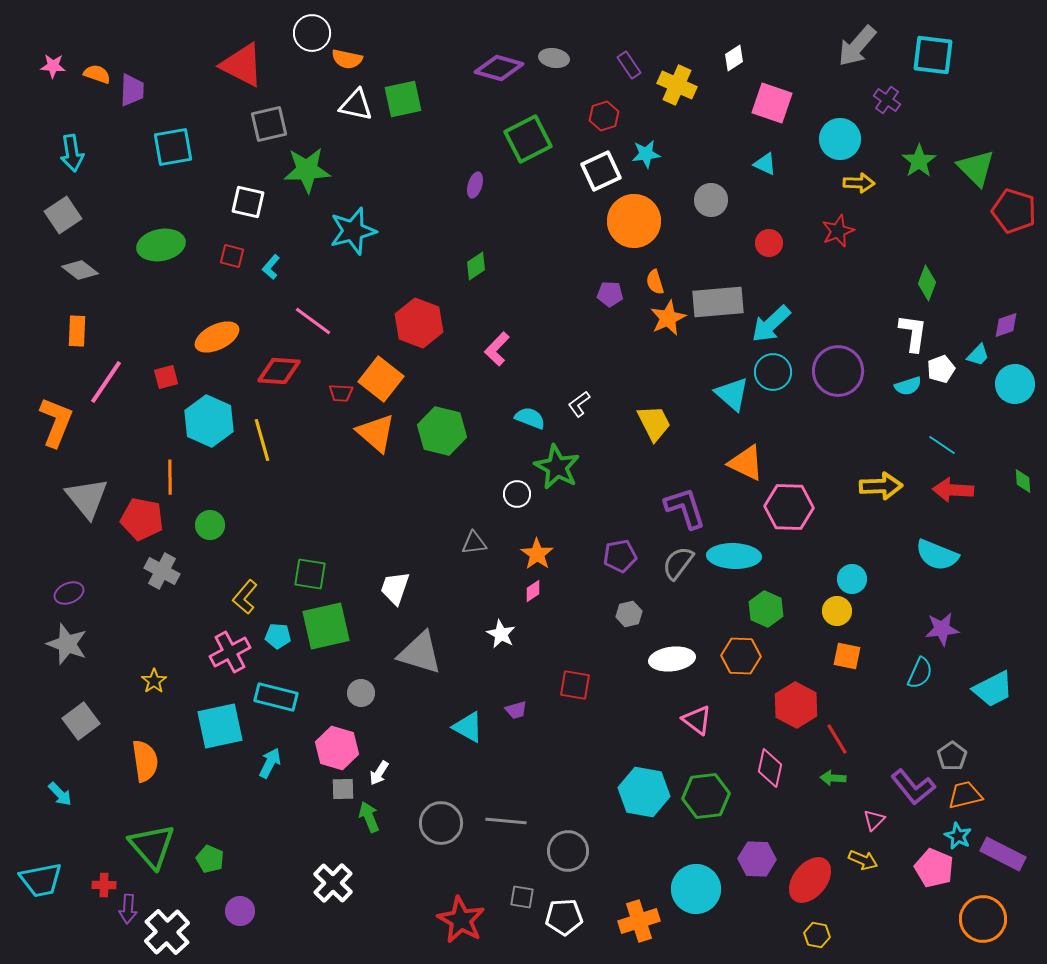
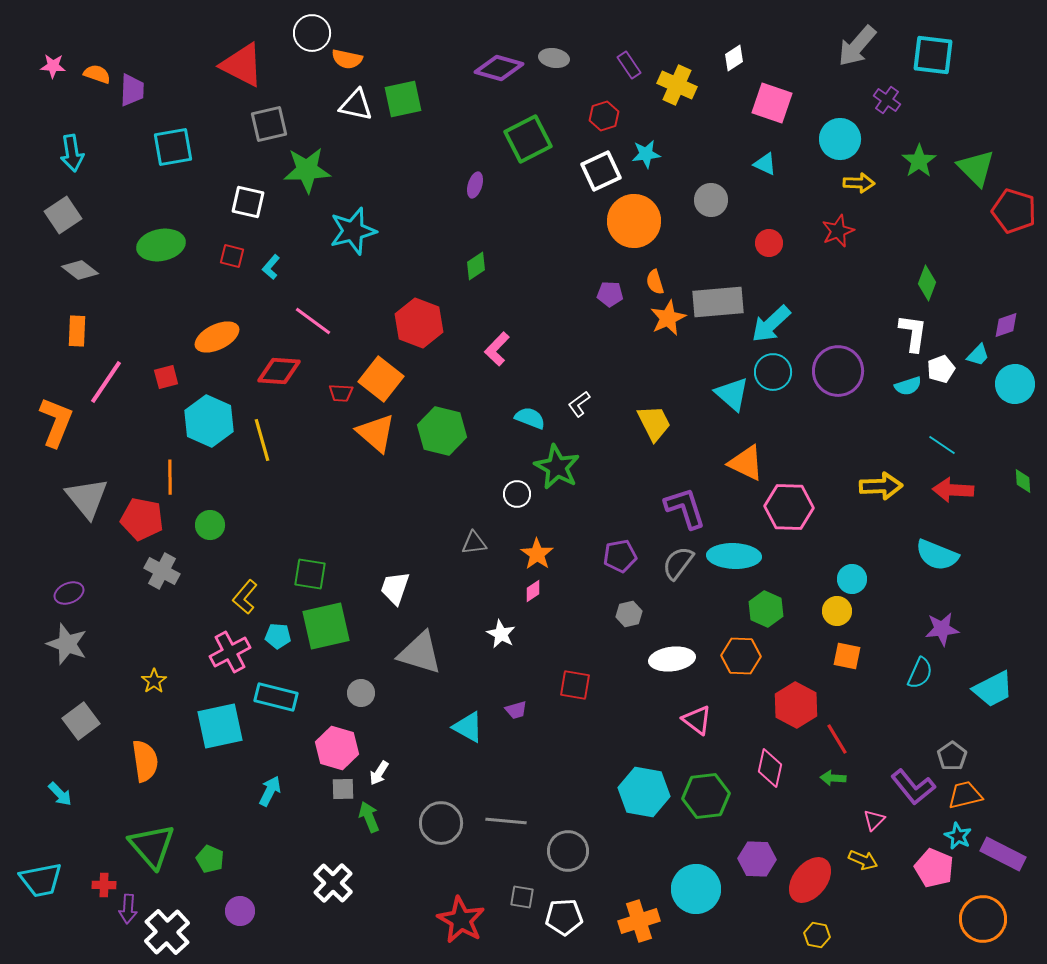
cyan arrow at (270, 763): moved 28 px down
